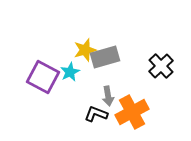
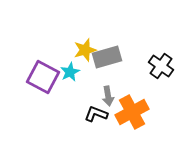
gray rectangle: moved 2 px right
black cross: rotated 10 degrees counterclockwise
